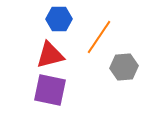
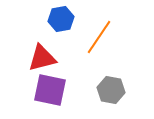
blue hexagon: moved 2 px right; rotated 10 degrees counterclockwise
red triangle: moved 8 px left, 3 px down
gray hexagon: moved 13 px left, 23 px down; rotated 16 degrees clockwise
